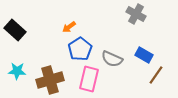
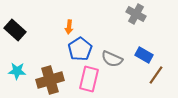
orange arrow: rotated 48 degrees counterclockwise
